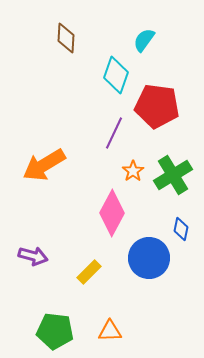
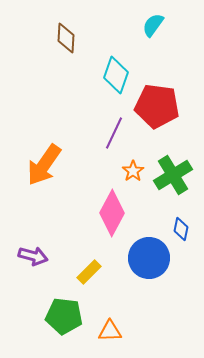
cyan semicircle: moved 9 px right, 15 px up
orange arrow: rotated 24 degrees counterclockwise
green pentagon: moved 9 px right, 15 px up
